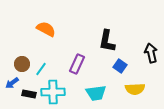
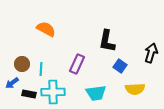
black arrow: rotated 30 degrees clockwise
cyan line: rotated 32 degrees counterclockwise
